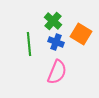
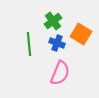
green cross: rotated 12 degrees clockwise
blue cross: moved 1 px right, 1 px down
pink semicircle: moved 3 px right, 1 px down
